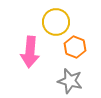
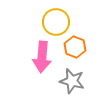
pink arrow: moved 12 px right, 5 px down
gray star: moved 2 px right
